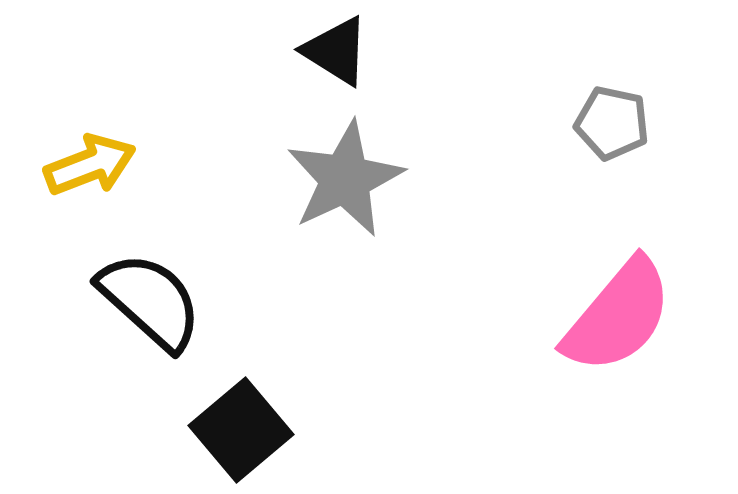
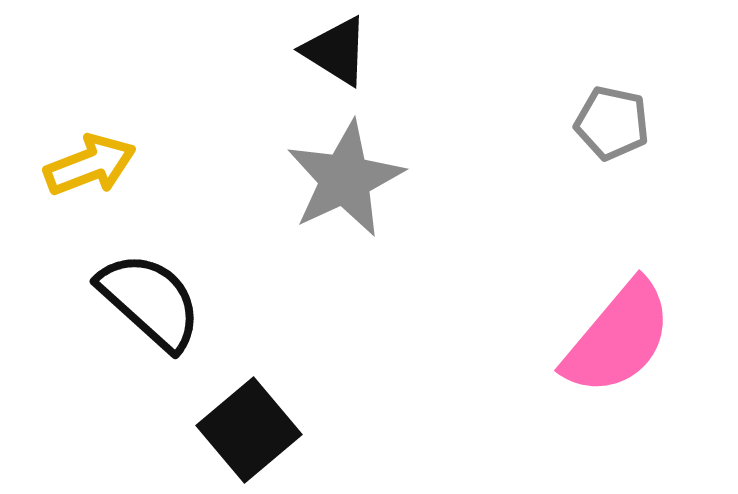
pink semicircle: moved 22 px down
black square: moved 8 px right
